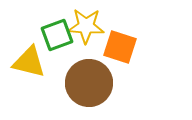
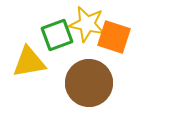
yellow star: moved 1 px right, 2 px up; rotated 9 degrees clockwise
orange square: moved 6 px left, 10 px up
yellow triangle: rotated 24 degrees counterclockwise
